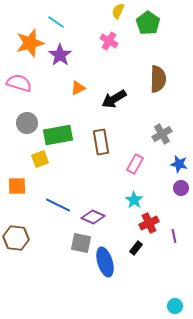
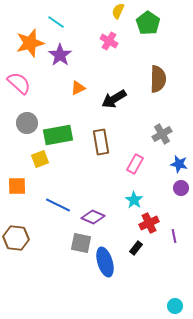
pink semicircle: rotated 25 degrees clockwise
